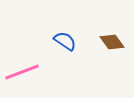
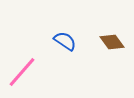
pink line: rotated 28 degrees counterclockwise
